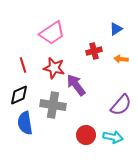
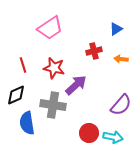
pink trapezoid: moved 2 px left, 5 px up
purple arrow: rotated 85 degrees clockwise
black diamond: moved 3 px left
blue semicircle: moved 2 px right
red circle: moved 3 px right, 2 px up
